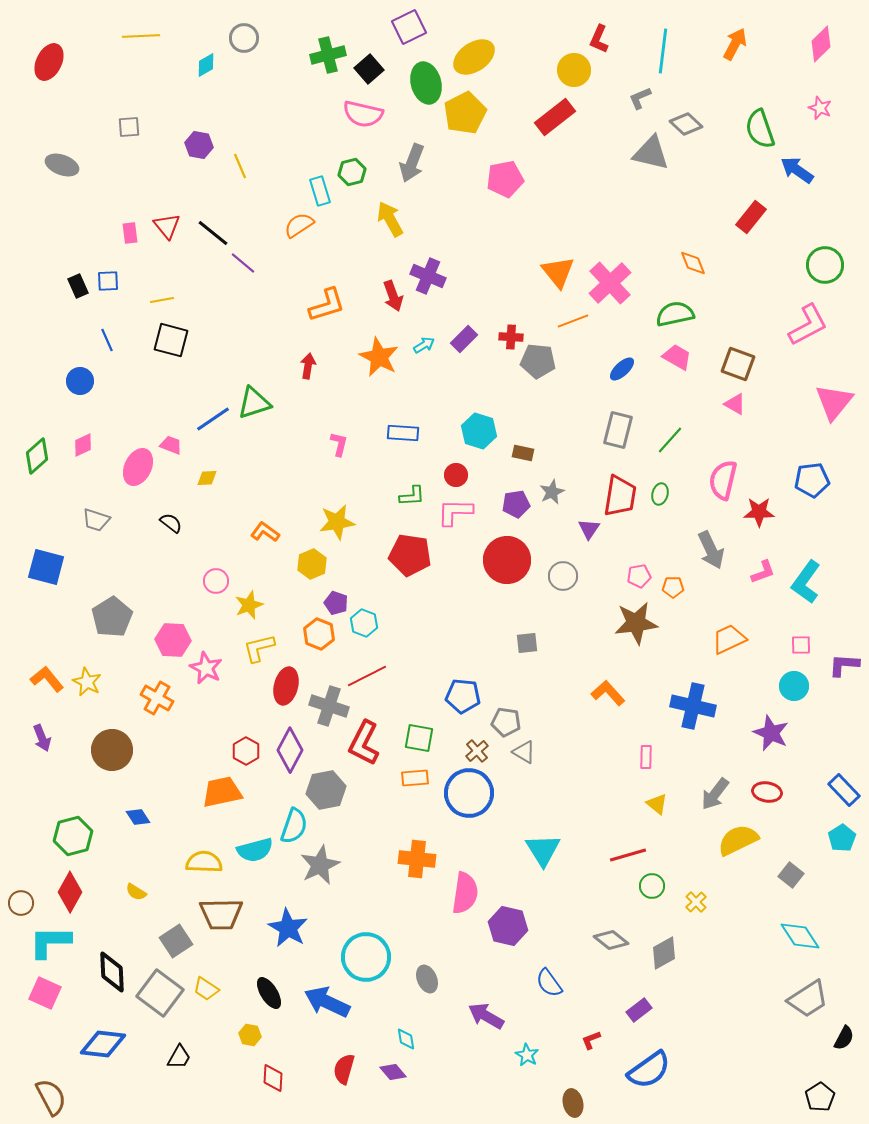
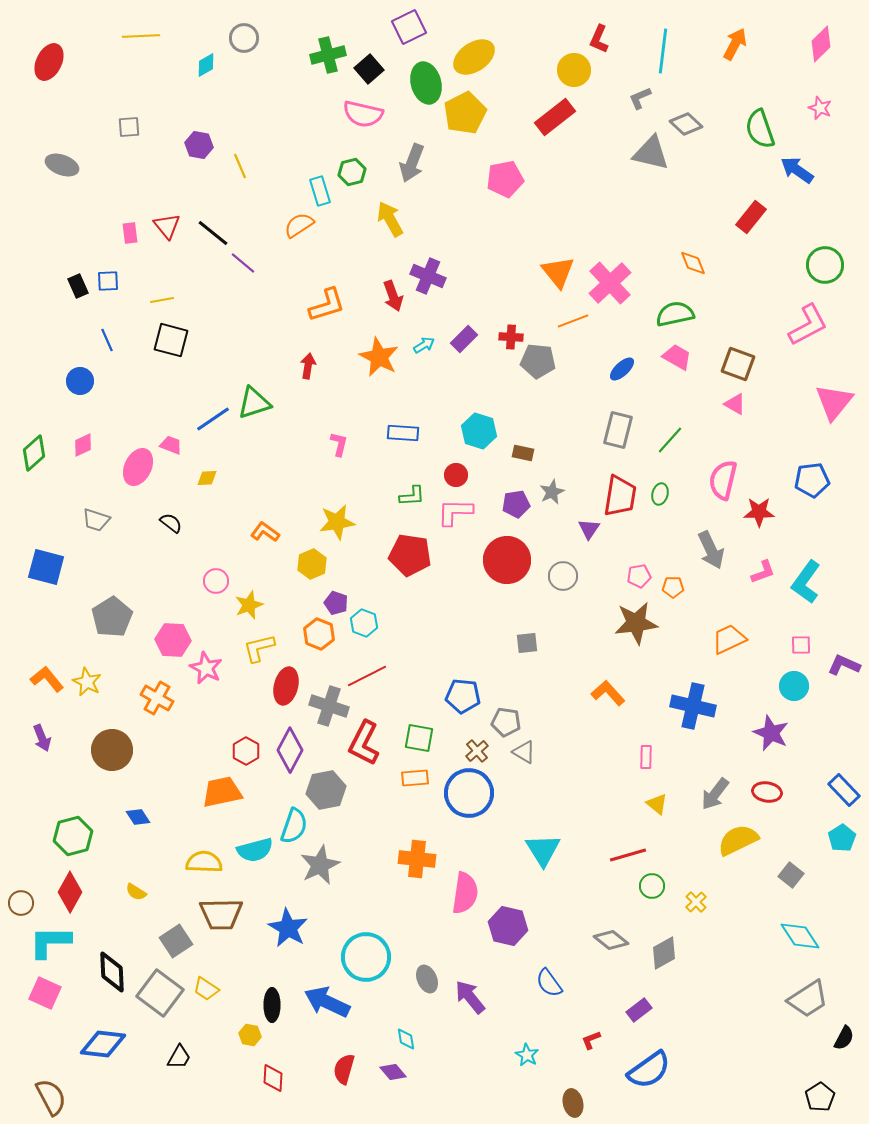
green diamond at (37, 456): moved 3 px left, 3 px up
purple L-shape at (844, 665): rotated 20 degrees clockwise
black ellipse at (269, 993): moved 3 px right, 12 px down; rotated 32 degrees clockwise
purple arrow at (486, 1016): moved 16 px left, 19 px up; rotated 21 degrees clockwise
